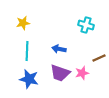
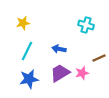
cyan line: rotated 24 degrees clockwise
purple trapezoid: rotated 130 degrees clockwise
blue star: rotated 24 degrees counterclockwise
